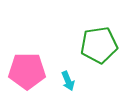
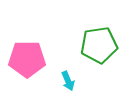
pink pentagon: moved 12 px up
